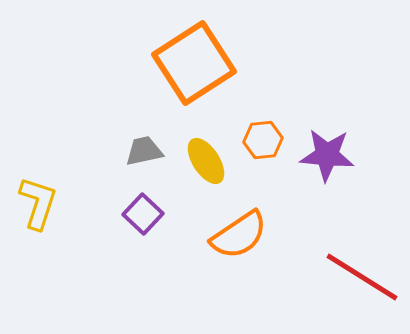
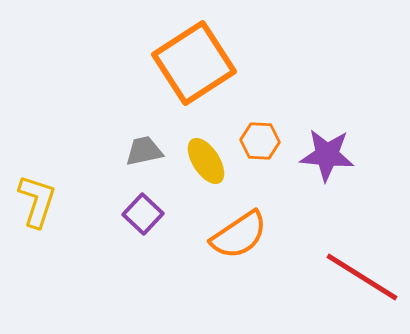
orange hexagon: moved 3 px left, 1 px down; rotated 9 degrees clockwise
yellow L-shape: moved 1 px left, 2 px up
